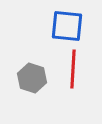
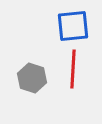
blue square: moved 6 px right; rotated 12 degrees counterclockwise
